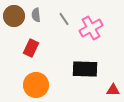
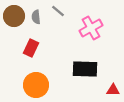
gray semicircle: moved 2 px down
gray line: moved 6 px left, 8 px up; rotated 16 degrees counterclockwise
